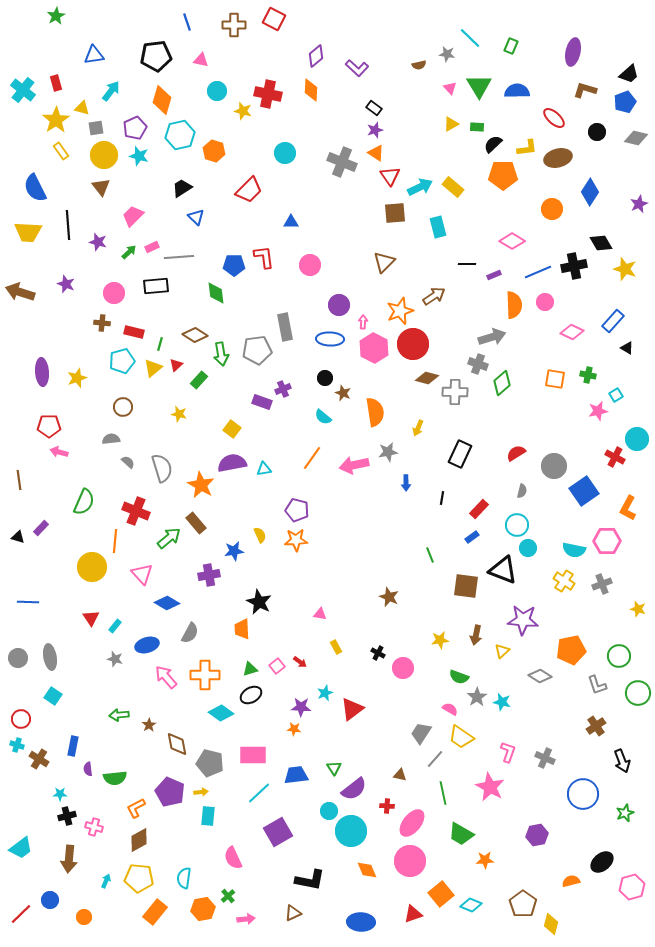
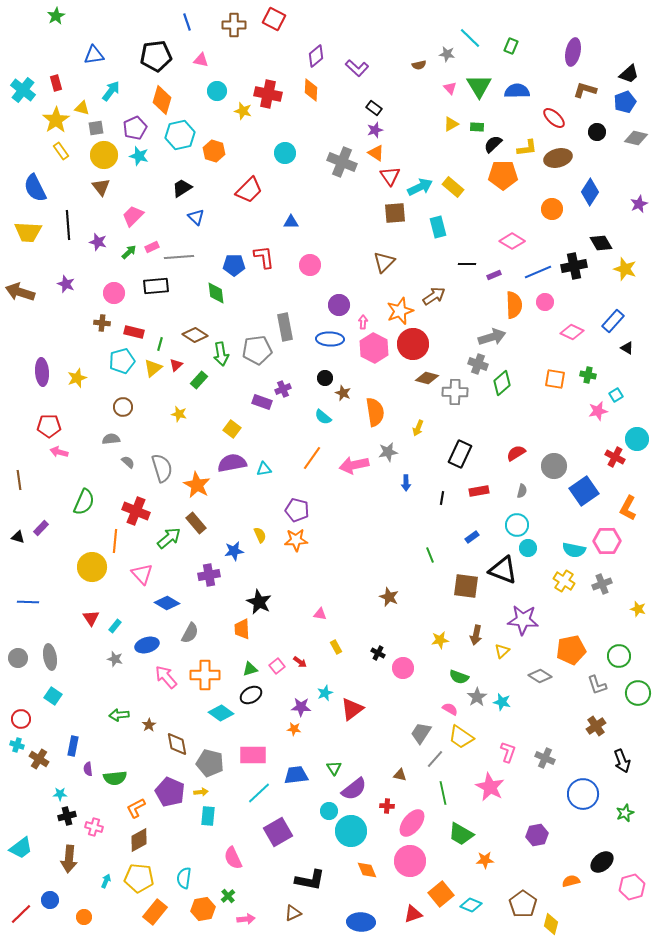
orange star at (201, 485): moved 4 px left
red rectangle at (479, 509): moved 18 px up; rotated 36 degrees clockwise
